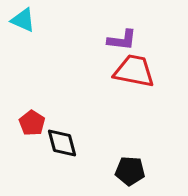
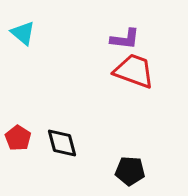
cyan triangle: moved 13 px down; rotated 16 degrees clockwise
purple L-shape: moved 3 px right, 1 px up
red trapezoid: rotated 9 degrees clockwise
red pentagon: moved 14 px left, 15 px down
